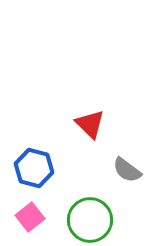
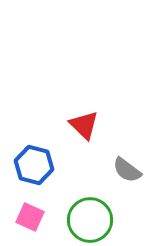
red triangle: moved 6 px left, 1 px down
blue hexagon: moved 3 px up
pink square: rotated 28 degrees counterclockwise
